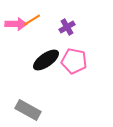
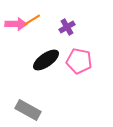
pink pentagon: moved 5 px right
